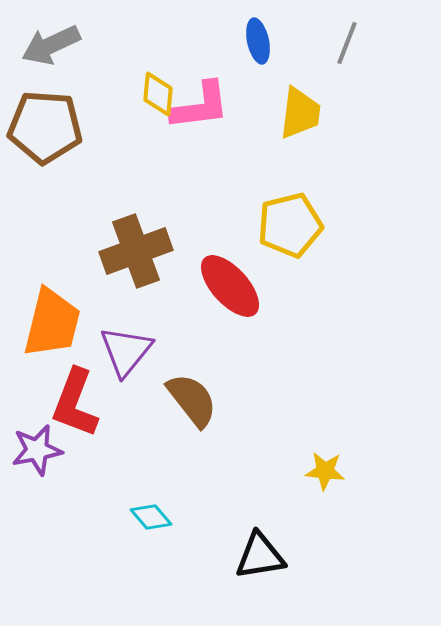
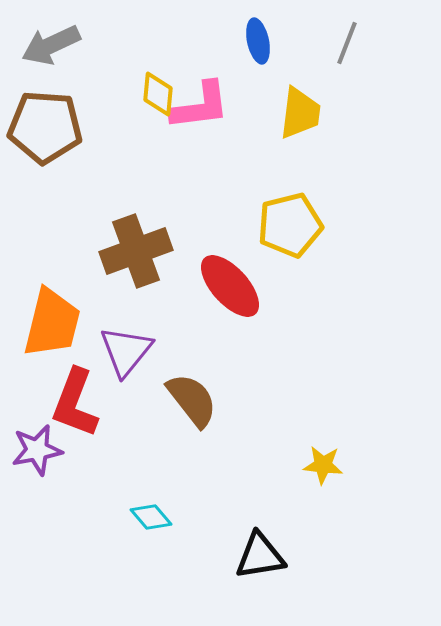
yellow star: moved 2 px left, 6 px up
